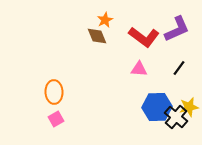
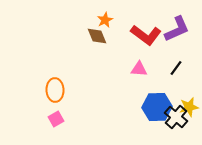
red L-shape: moved 2 px right, 2 px up
black line: moved 3 px left
orange ellipse: moved 1 px right, 2 px up
